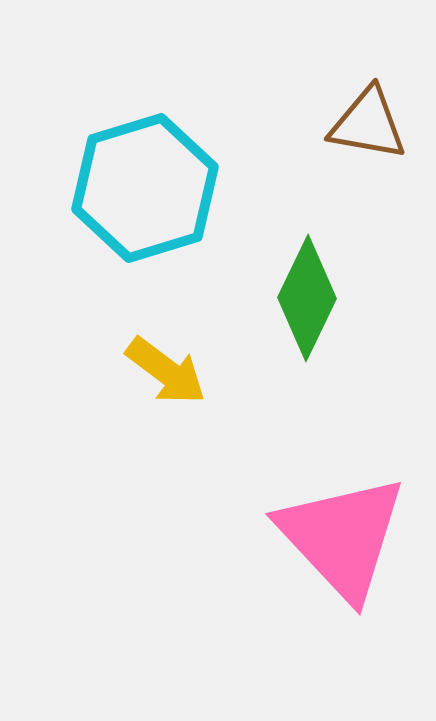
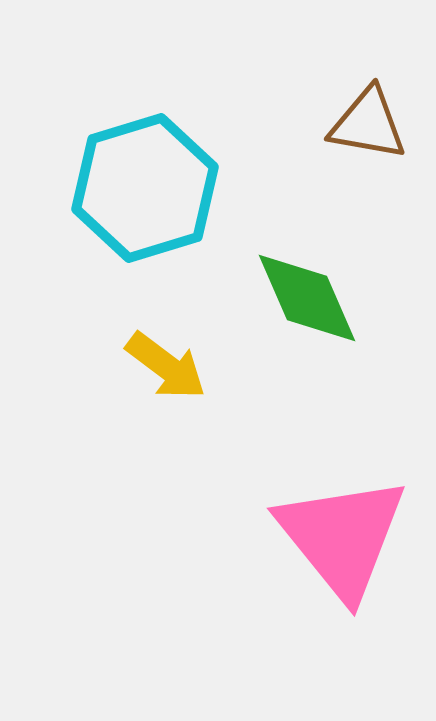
green diamond: rotated 49 degrees counterclockwise
yellow arrow: moved 5 px up
pink triangle: rotated 4 degrees clockwise
